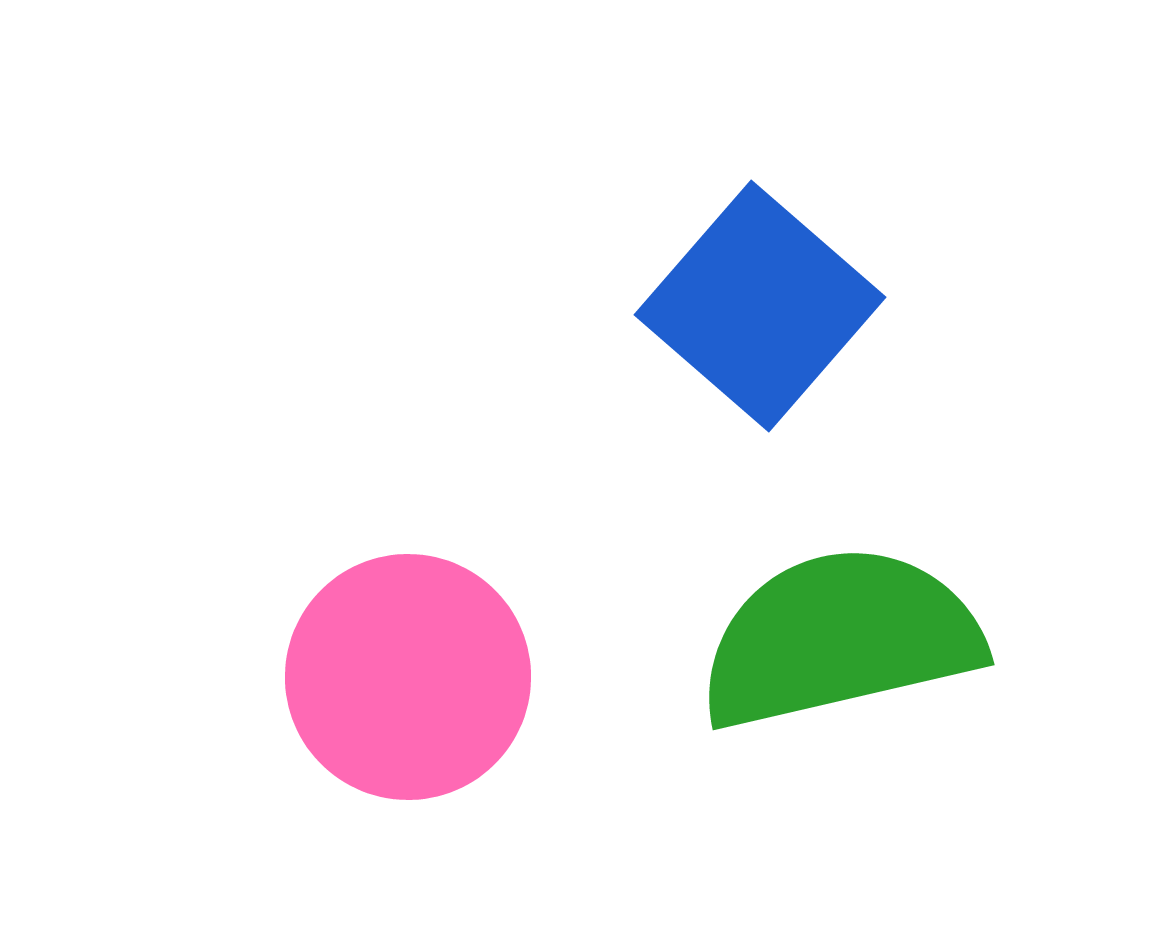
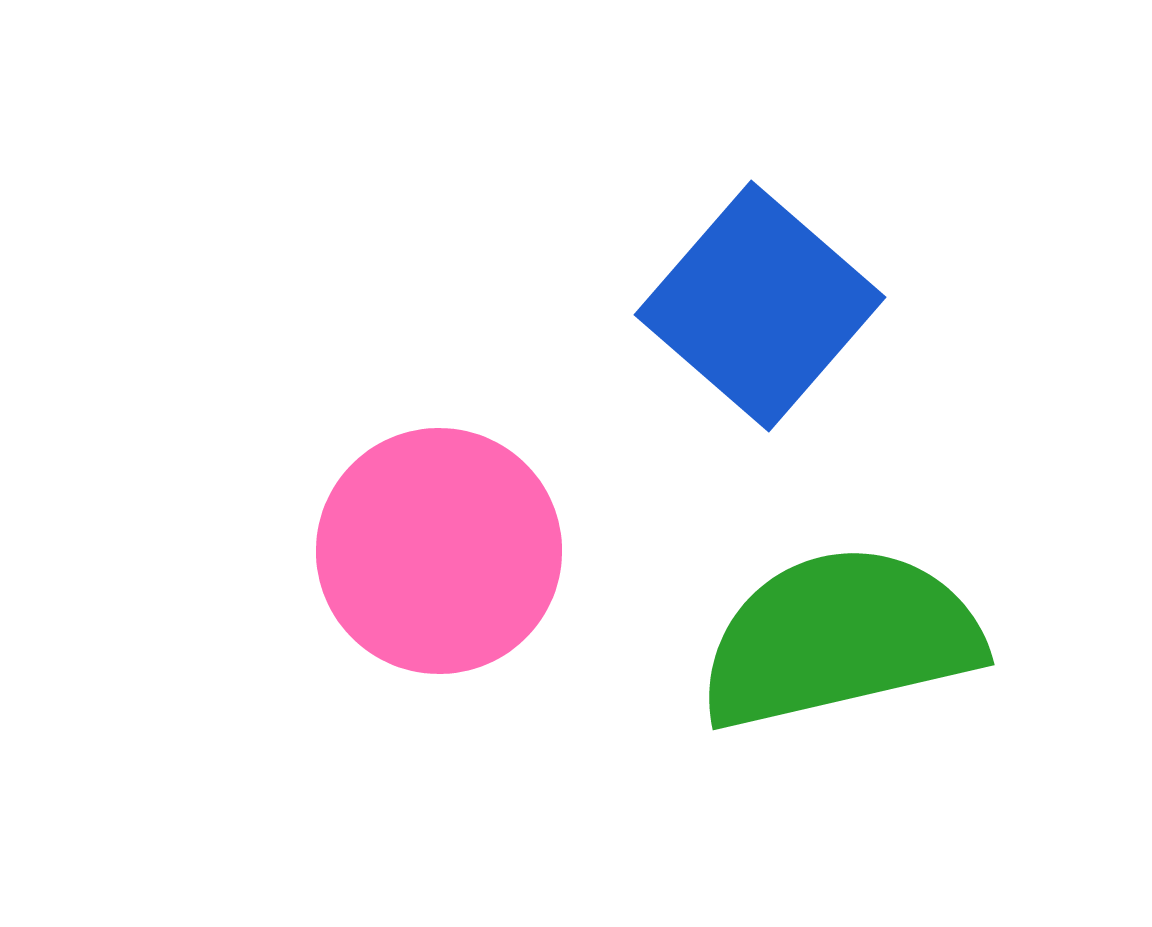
pink circle: moved 31 px right, 126 px up
